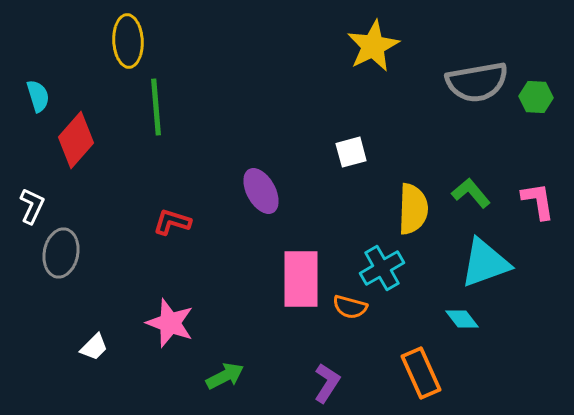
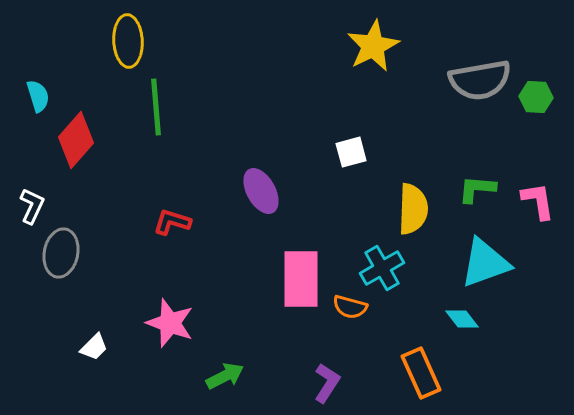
gray semicircle: moved 3 px right, 2 px up
green L-shape: moved 6 px right, 4 px up; rotated 45 degrees counterclockwise
